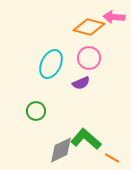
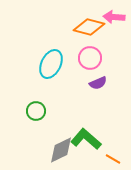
pink circle: moved 1 px right
purple semicircle: moved 17 px right
orange line: moved 1 px right, 1 px down
